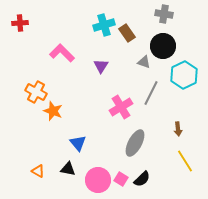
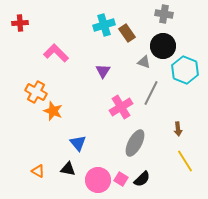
pink L-shape: moved 6 px left
purple triangle: moved 2 px right, 5 px down
cyan hexagon: moved 1 px right, 5 px up; rotated 12 degrees counterclockwise
